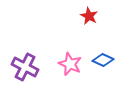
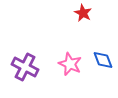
red star: moved 6 px left, 3 px up
blue diamond: rotated 45 degrees clockwise
